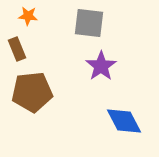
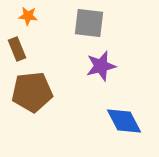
purple star: rotated 20 degrees clockwise
